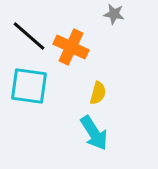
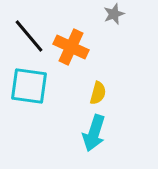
gray star: rotated 30 degrees counterclockwise
black line: rotated 9 degrees clockwise
cyan arrow: rotated 51 degrees clockwise
